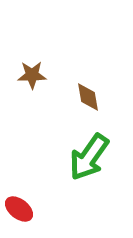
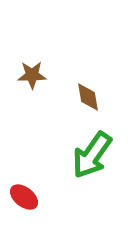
green arrow: moved 3 px right, 2 px up
red ellipse: moved 5 px right, 12 px up
